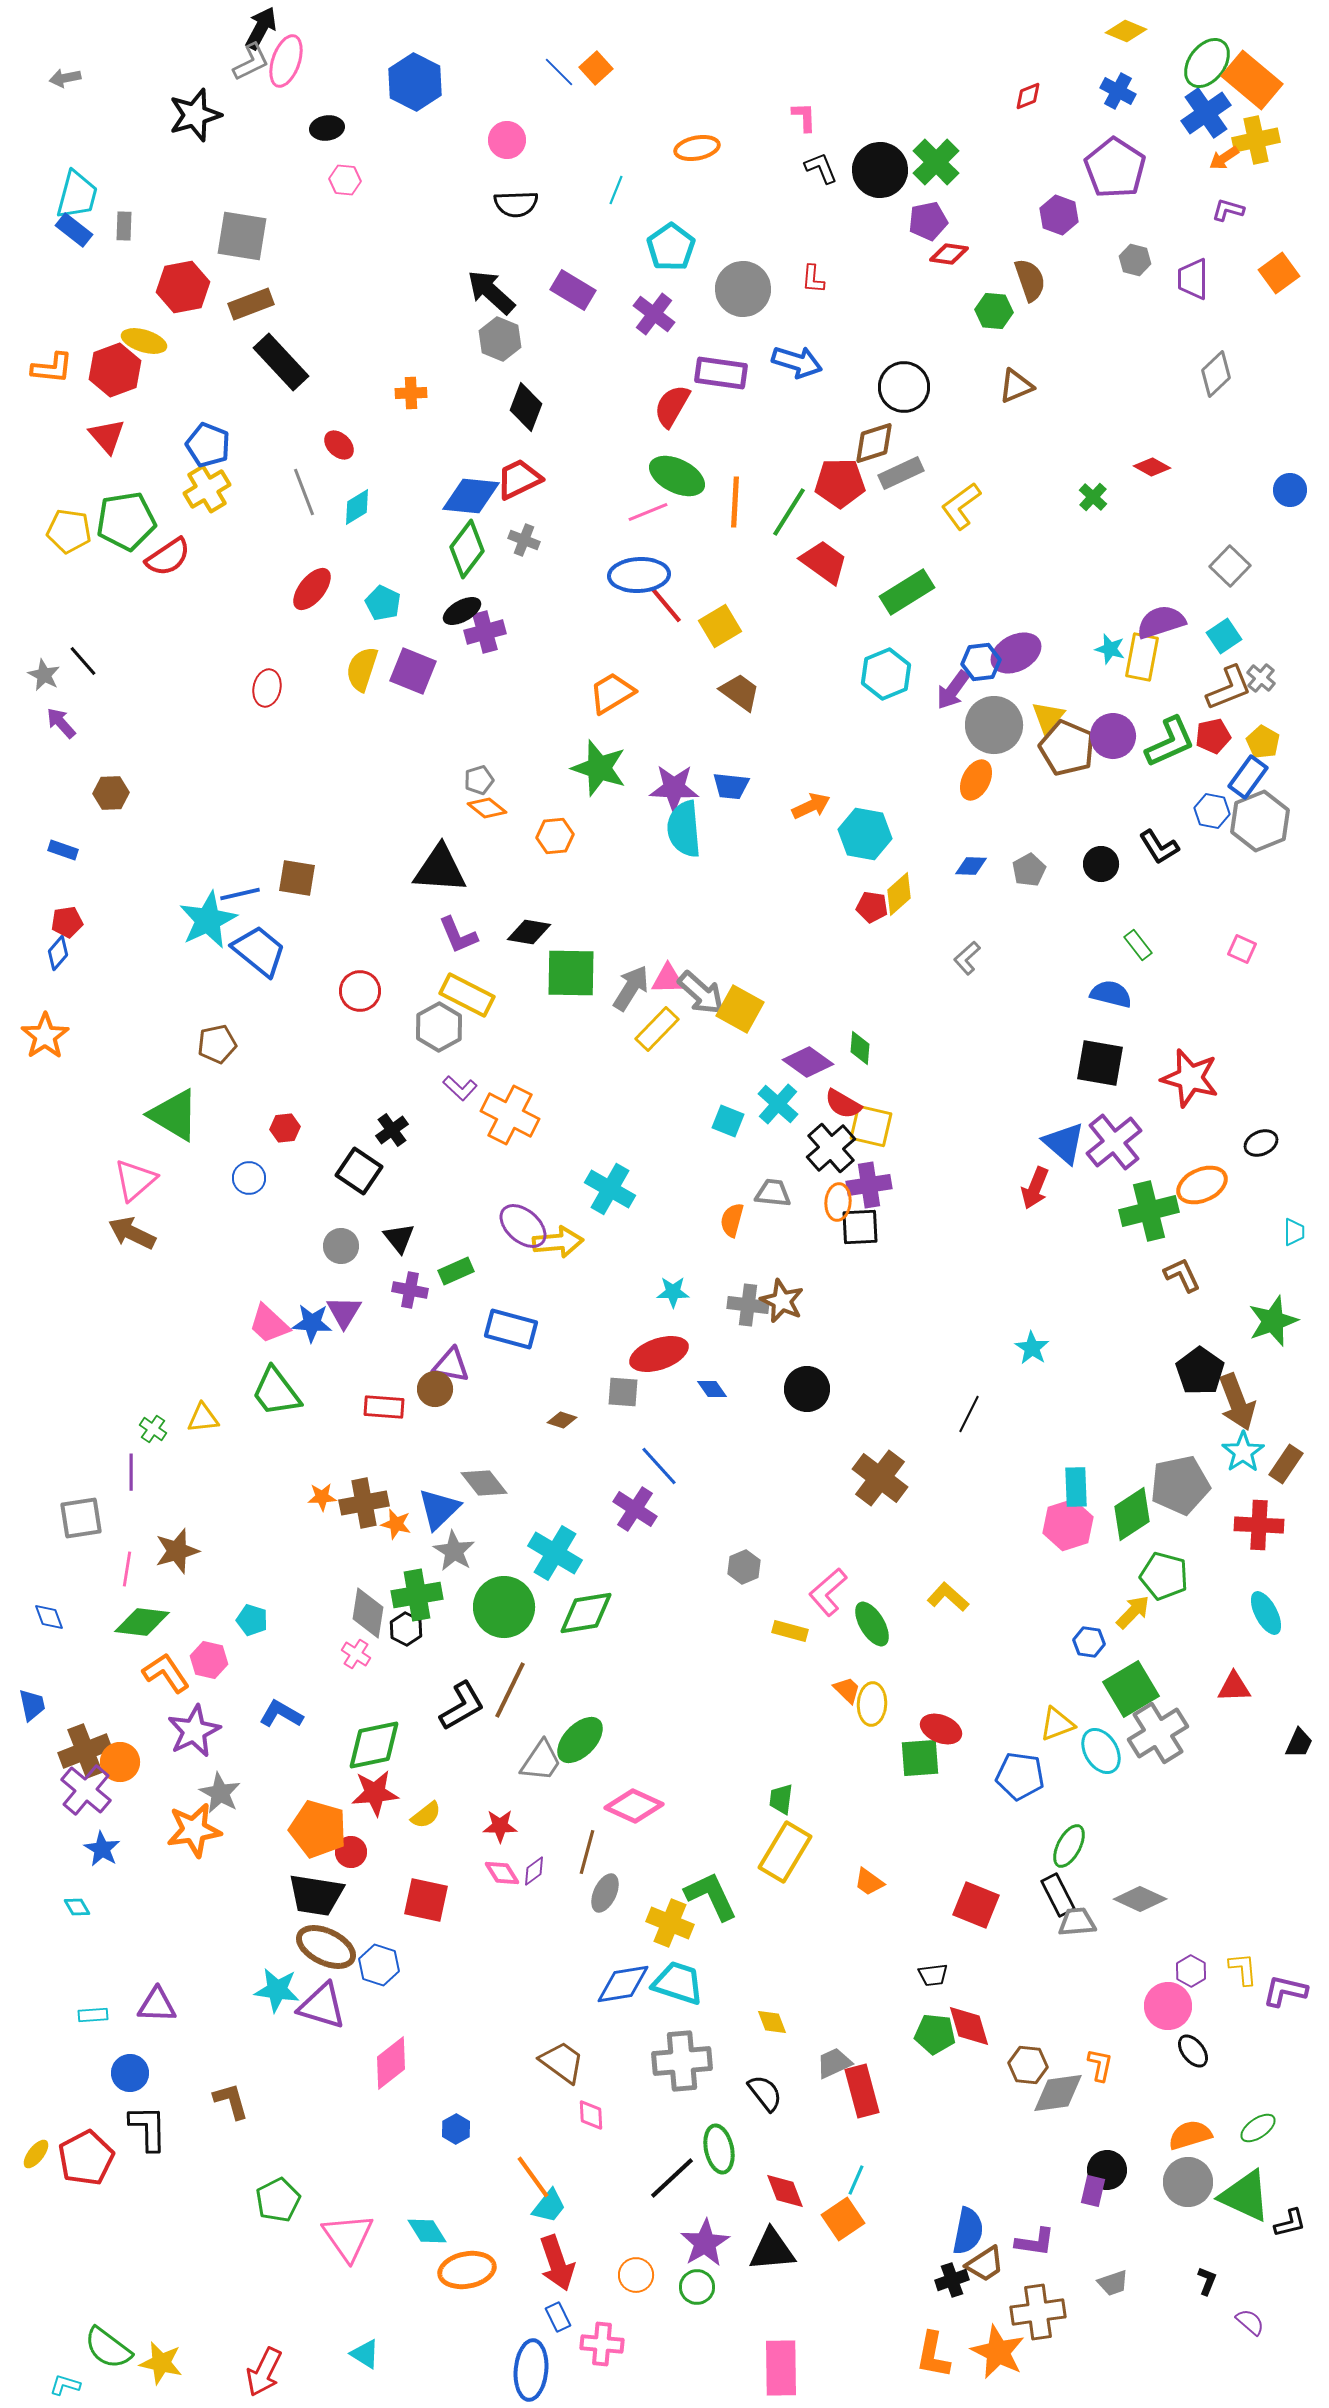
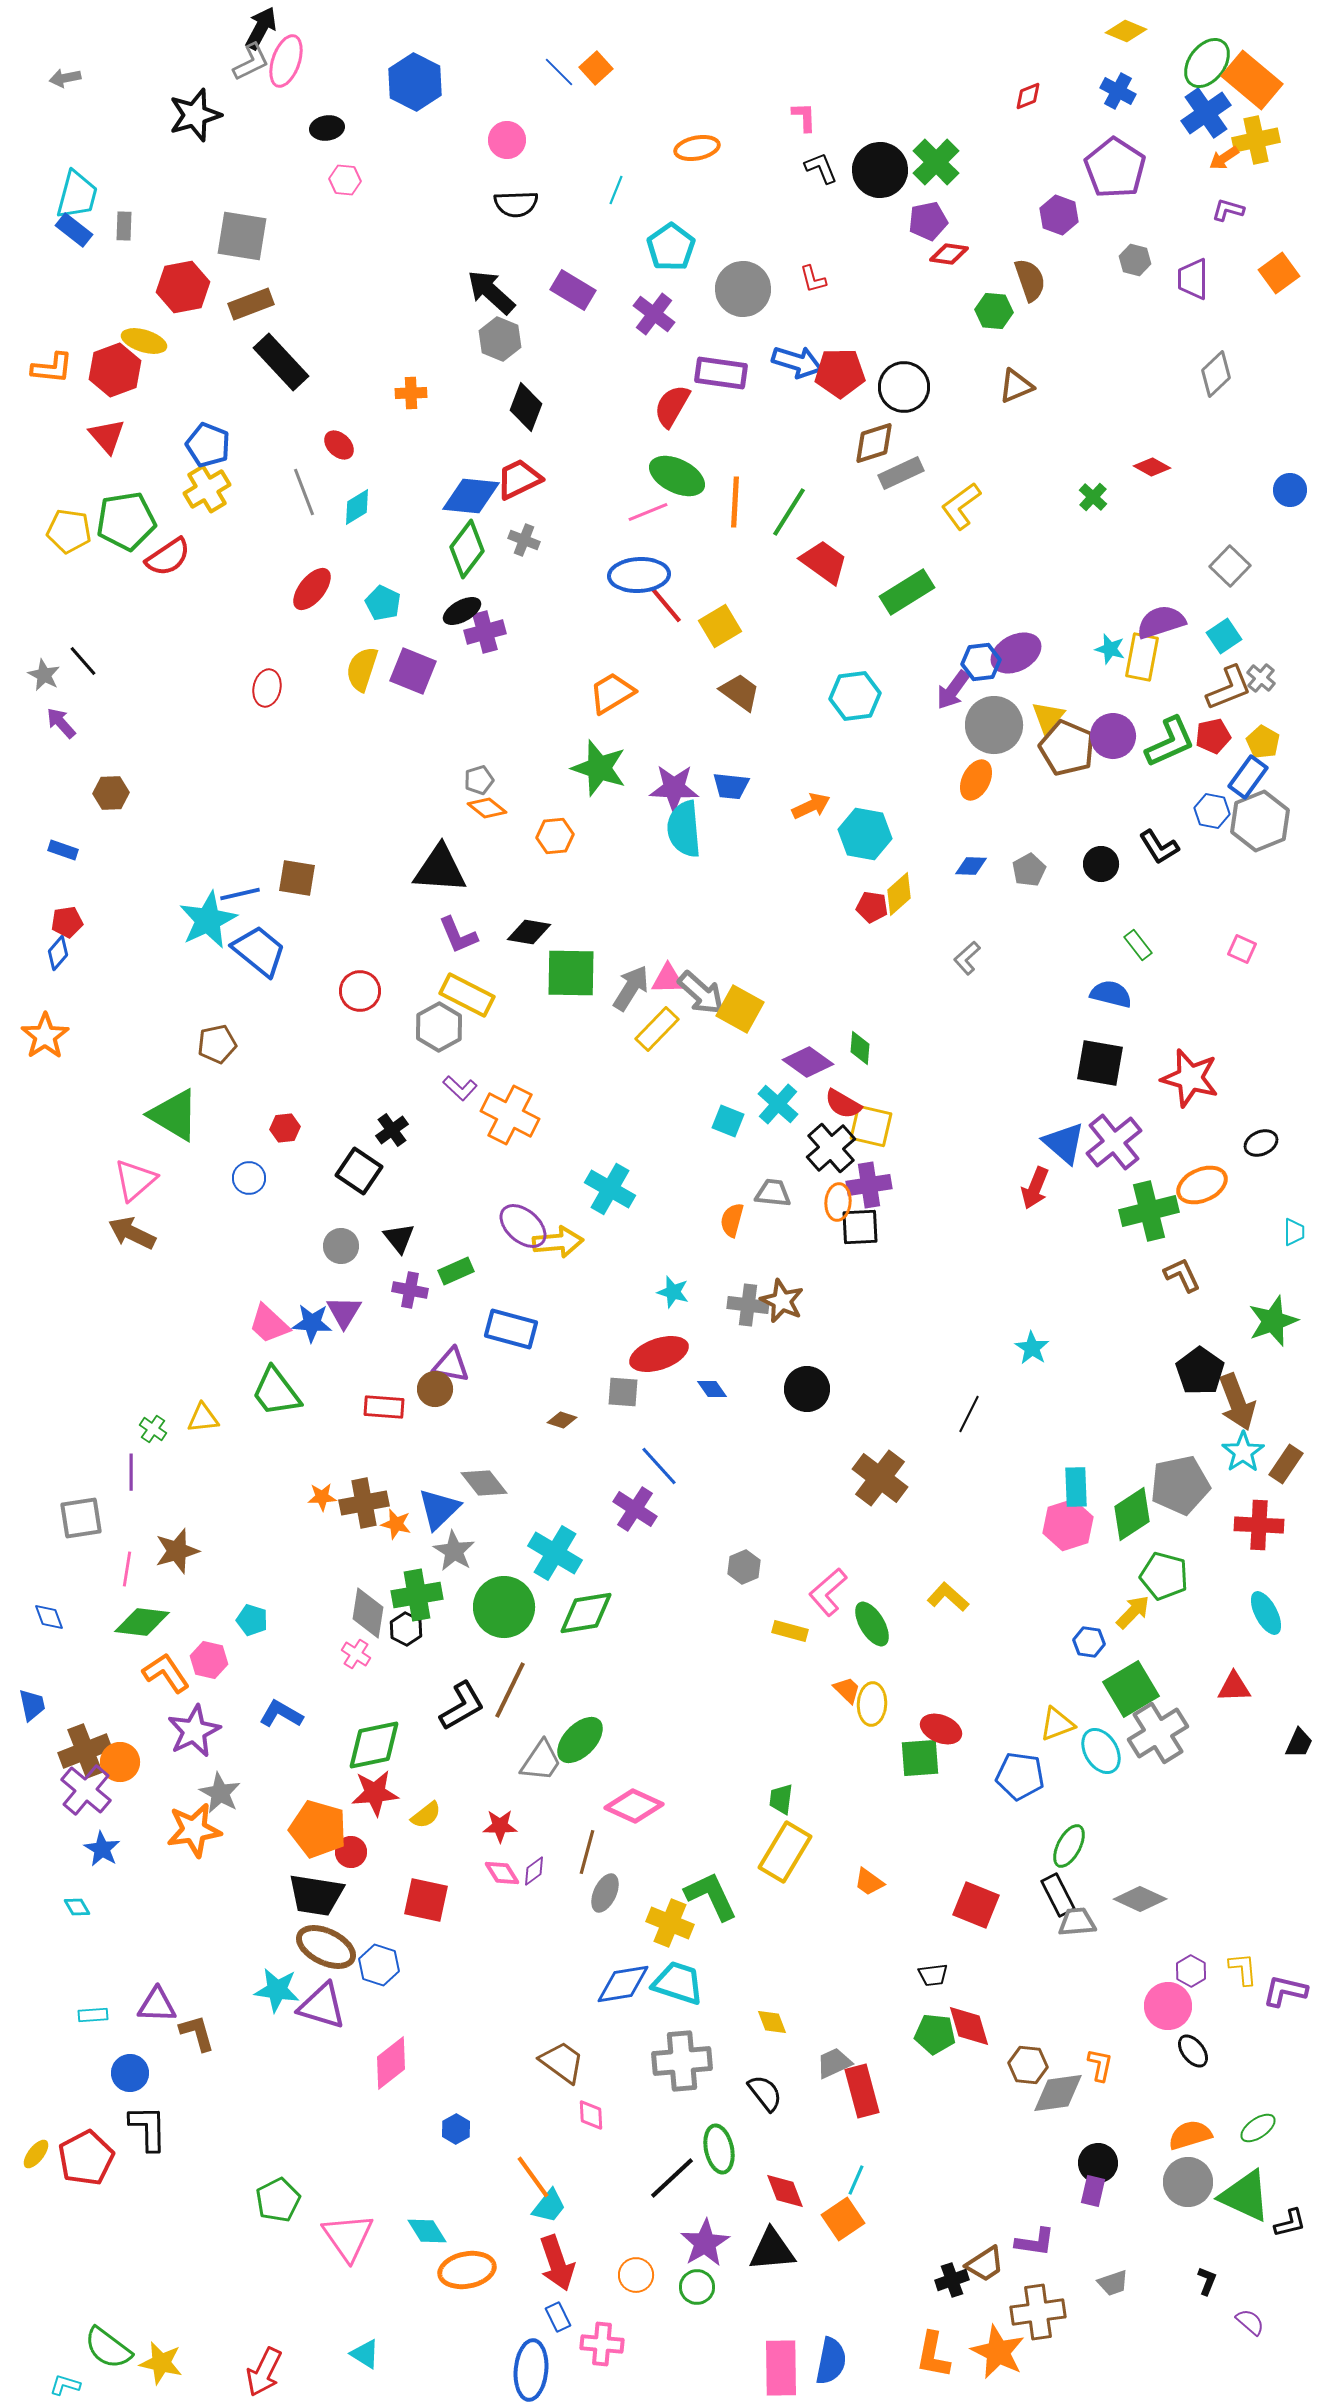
red L-shape at (813, 279): rotated 20 degrees counterclockwise
red pentagon at (840, 483): moved 110 px up
cyan hexagon at (886, 674): moved 31 px left, 22 px down; rotated 15 degrees clockwise
cyan star at (673, 1292): rotated 16 degrees clockwise
brown L-shape at (231, 2101): moved 34 px left, 68 px up
black circle at (1107, 2170): moved 9 px left, 7 px up
blue semicircle at (968, 2231): moved 137 px left, 130 px down
